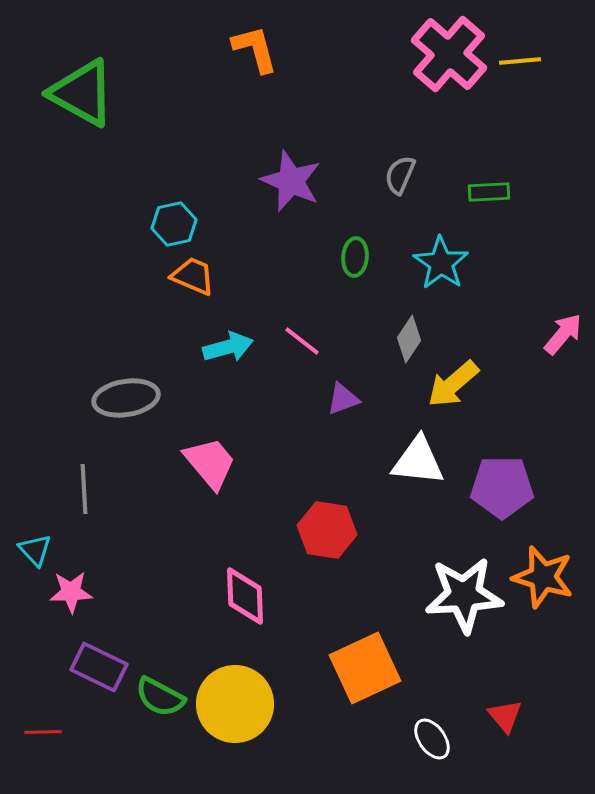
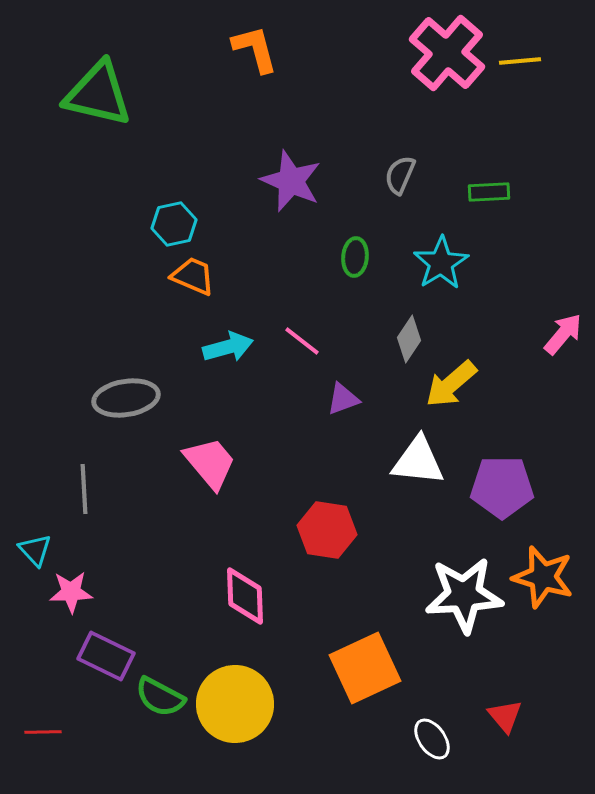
pink cross: moved 2 px left, 1 px up
green triangle: moved 16 px right, 1 px down; rotated 16 degrees counterclockwise
cyan star: rotated 6 degrees clockwise
yellow arrow: moved 2 px left
purple rectangle: moved 7 px right, 11 px up
